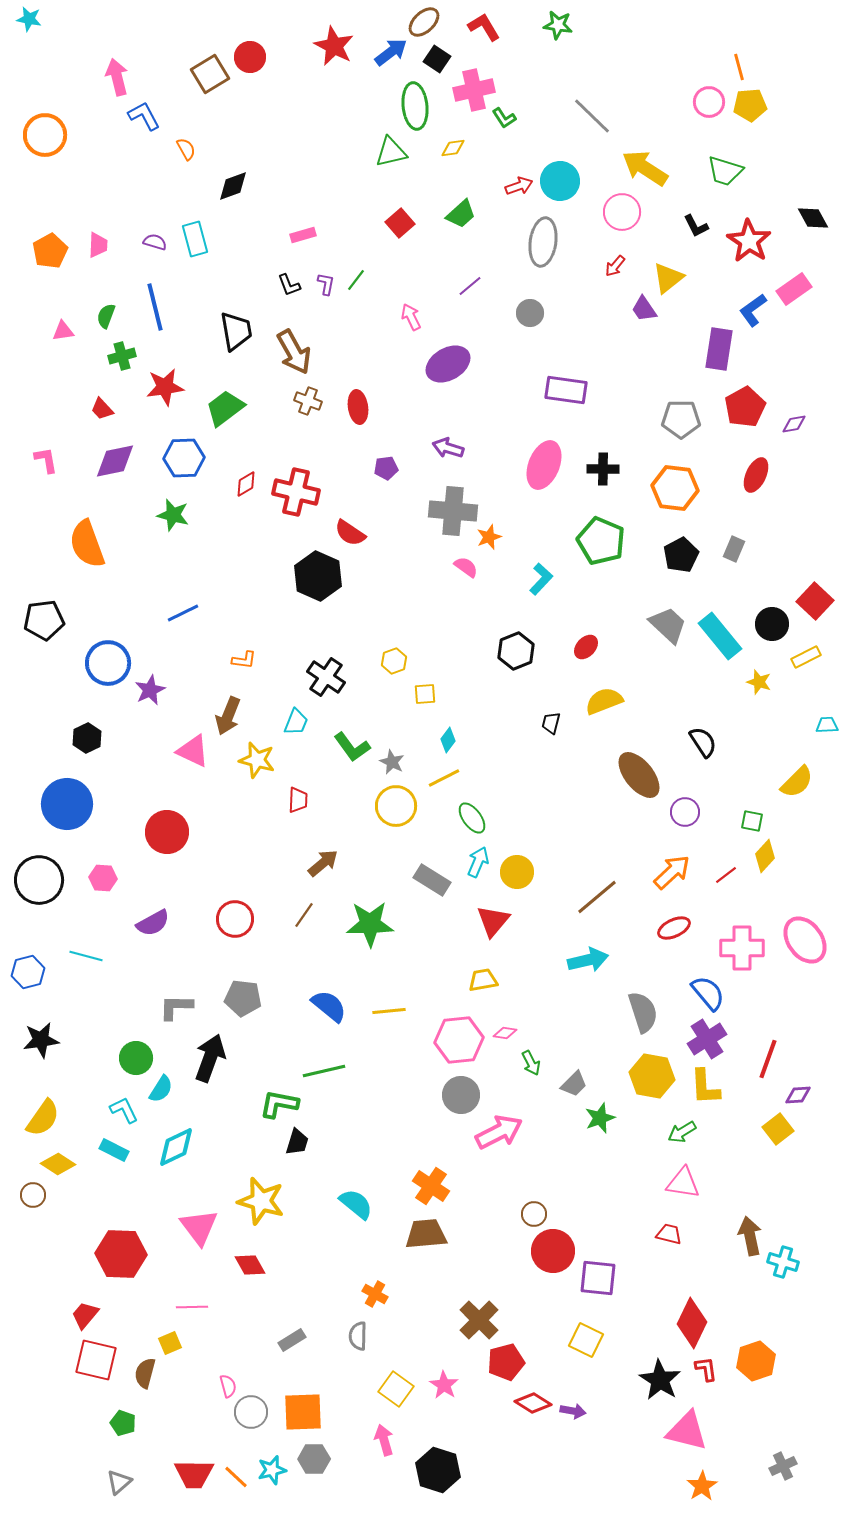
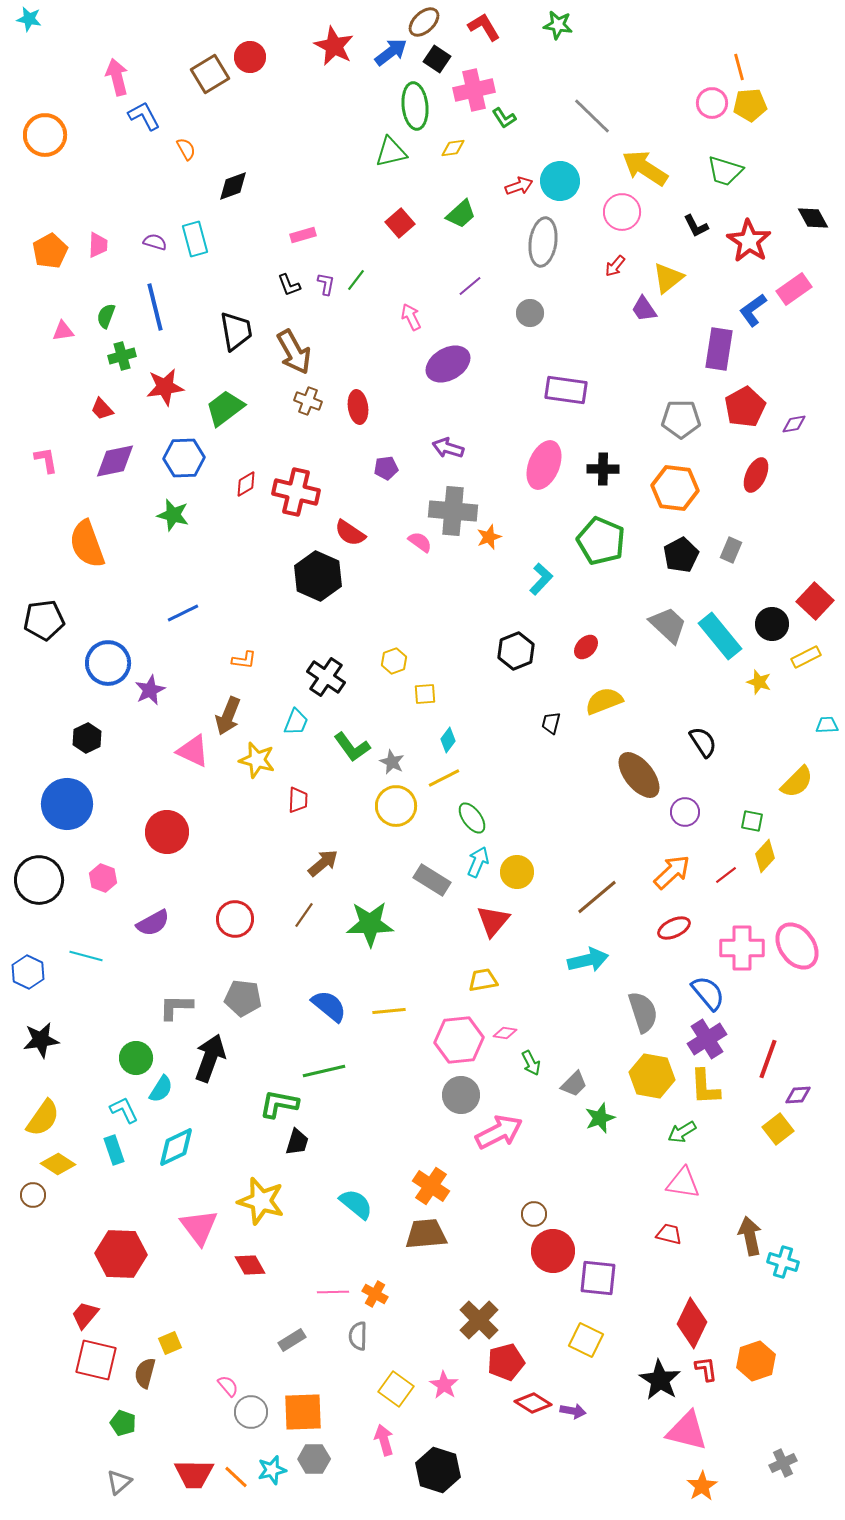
pink circle at (709, 102): moved 3 px right, 1 px down
gray rectangle at (734, 549): moved 3 px left, 1 px down
pink semicircle at (466, 567): moved 46 px left, 25 px up
pink hexagon at (103, 878): rotated 16 degrees clockwise
pink ellipse at (805, 940): moved 8 px left, 6 px down
blue hexagon at (28, 972): rotated 20 degrees counterclockwise
cyan rectangle at (114, 1150): rotated 44 degrees clockwise
pink line at (192, 1307): moved 141 px right, 15 px up
pink semicircle at (228, 1386): rotated 25 degrees counterclockwise
gray cross at (783, 1466): moved 3 px up
